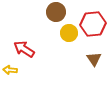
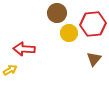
brown circle: moved 1 px right, 1 px down
red arrow: rotated 30 degrees counterclockwise
brown triangle: rotated 14 degrees clockwise
yellow arrow: rotated 144 degrees clockwise
